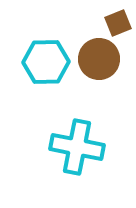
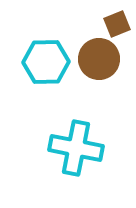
brown square: moved 1 px left, 1 px down
cyan cross: moved 1 px left, 1 px down
